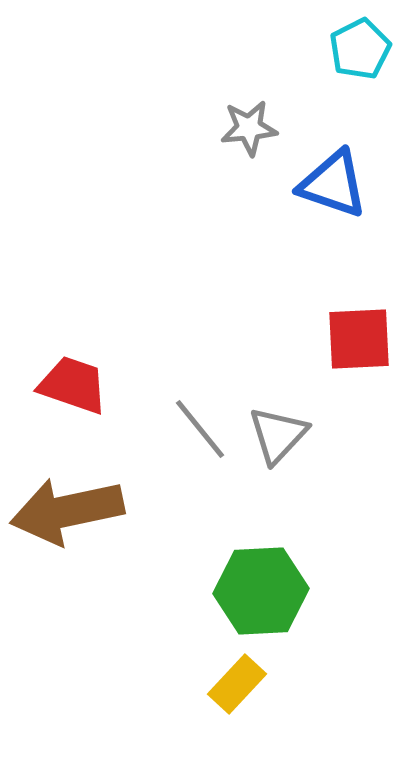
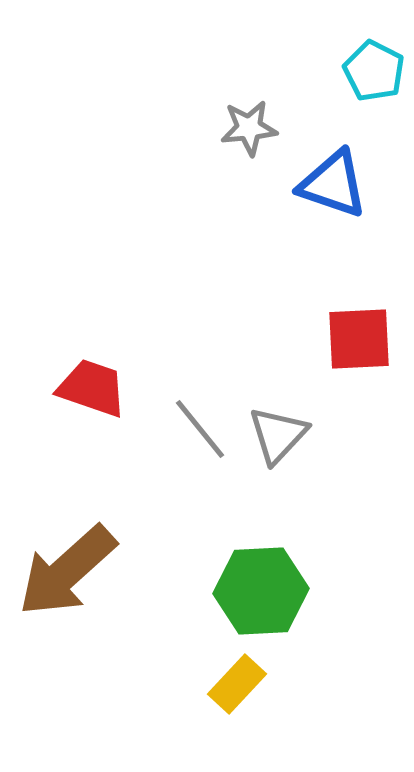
cyan pentagon: moved 14 px right, 22 px down; rotated 18 degrees counterclockwise
red trapezoid: moved 19 px right, 3 px down
brown arrow: moved 60 px down; rotated 30 degrees counterclockwise
